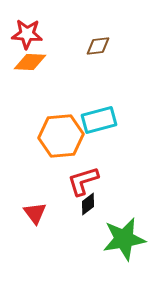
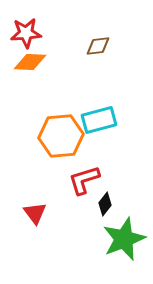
red star: moved 1 px left, 1 px up; rotated 8 degrees counterclockwise
red L-shape: moved 1 px right, 1 px up
black diamond: moved 17 px right; rotated 15 degrees counterclockwise
green star: rotated 12 degrees counterclockwise
